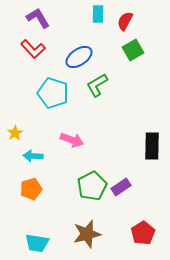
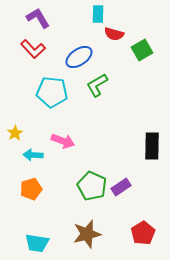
red semicircle: moved 11 px left, 13 px down; rotated 102 degrees counterclockwise
green square: moved 9 px right
cyan pentagon: moved 1 px left, 1 px up; rotated 12 degrees counterclockwise
pink arrow: moved 9 px left, 1 px down
cyan arrow: moved 1 px up
green pentagon: rotated 20 degrees counterclockwise
